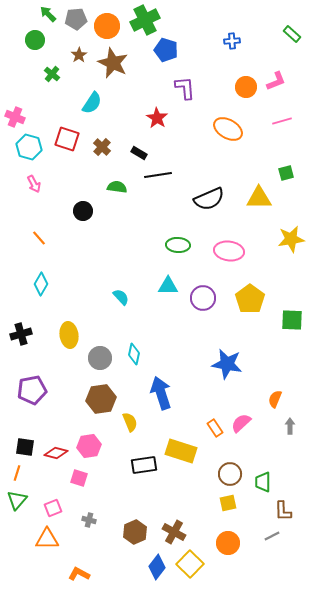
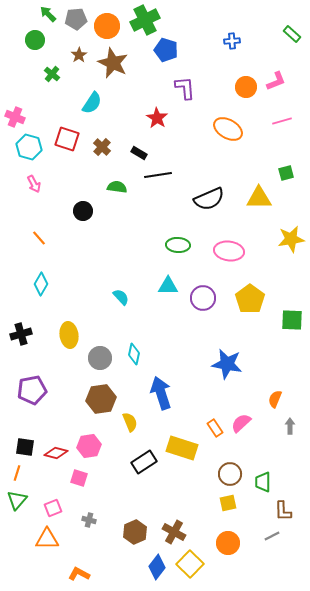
yellow rectangle at (181, 451): moved 1 px right, 3 px up
black rectangle at (144, 465): moved 3 px up; rotated 25 degrees counterclockwise
